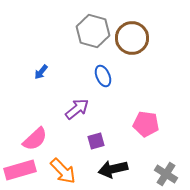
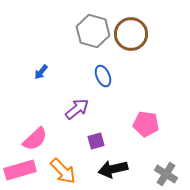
brown circle: moved 1 px left, 4 px up
